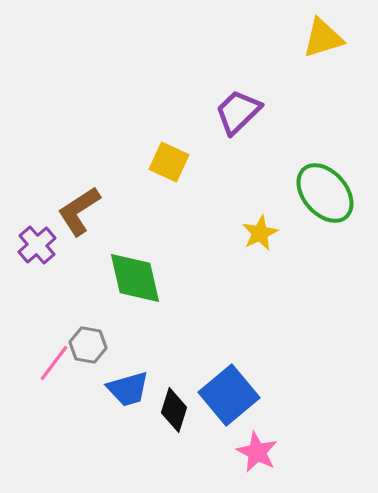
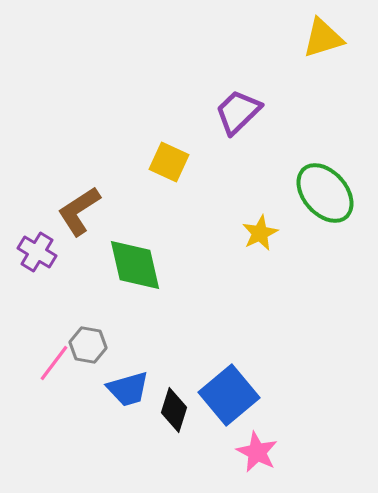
purple cross: moved 7 px down; rotated 18 degrees counterclockwise
green diamond: moved 13 px up
